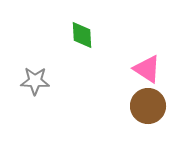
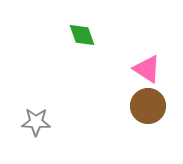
green diamond: rotated 16 degrees counterclockwise
gray star: moved 1 px right, 41 px down
